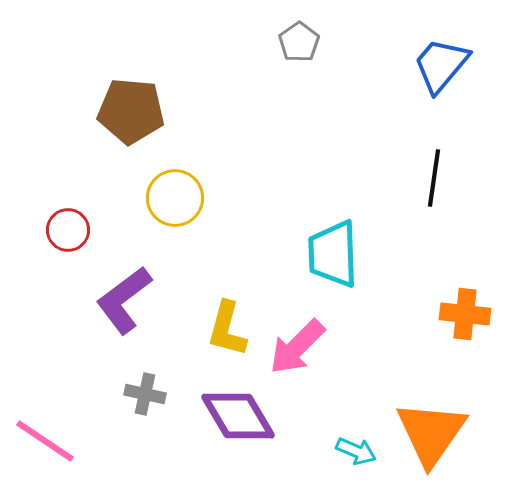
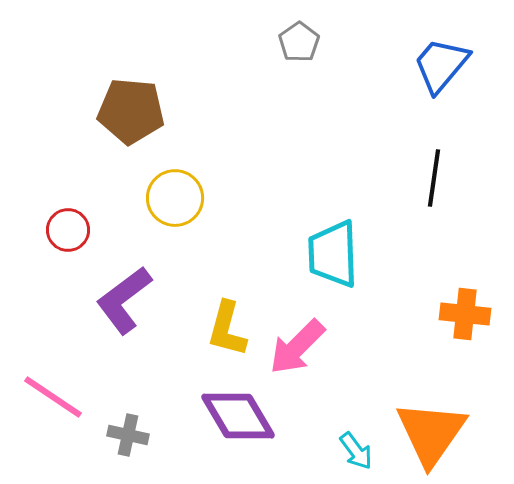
gray cross: moved 17 px left, 41 px down
pink line: moved 8 px right, 44 px up
cyan arrow: rotated 30 degrees clockwise
